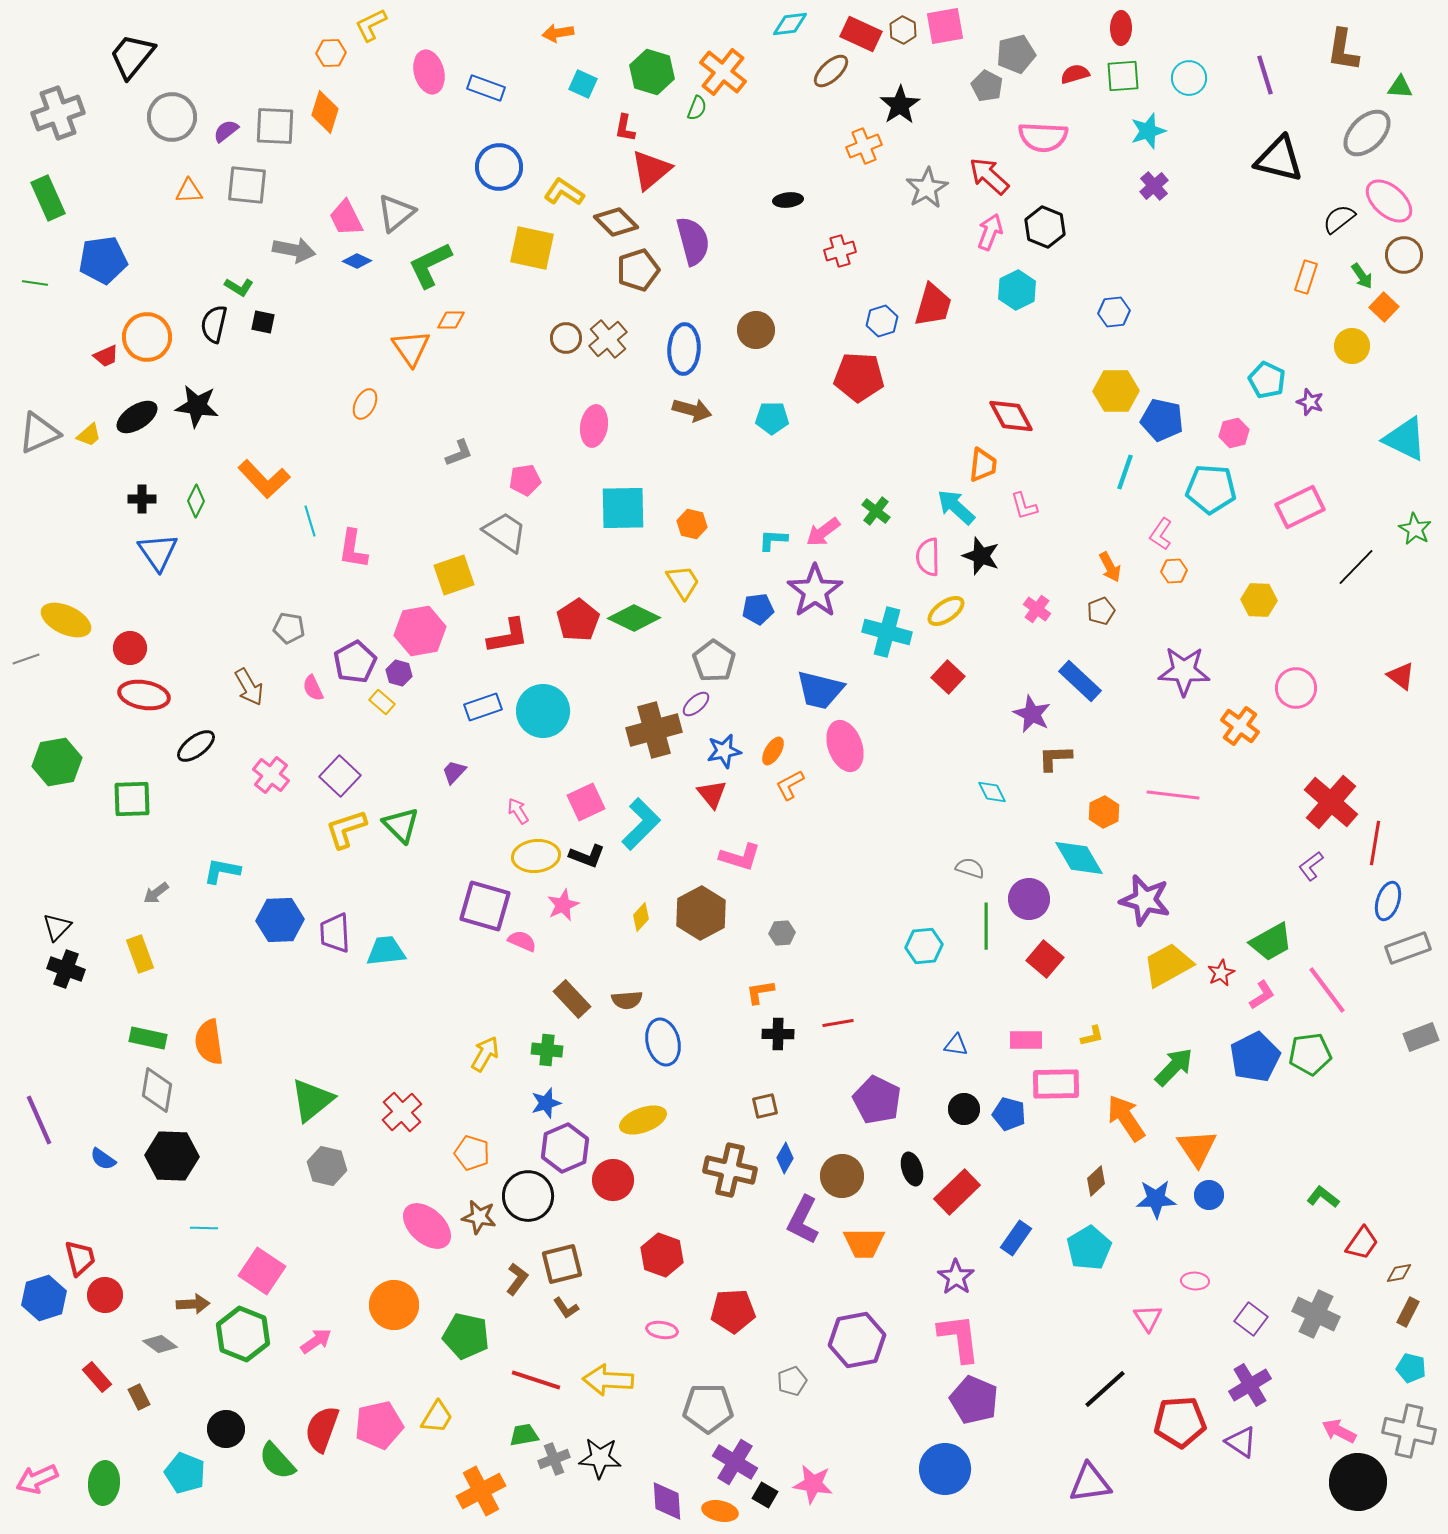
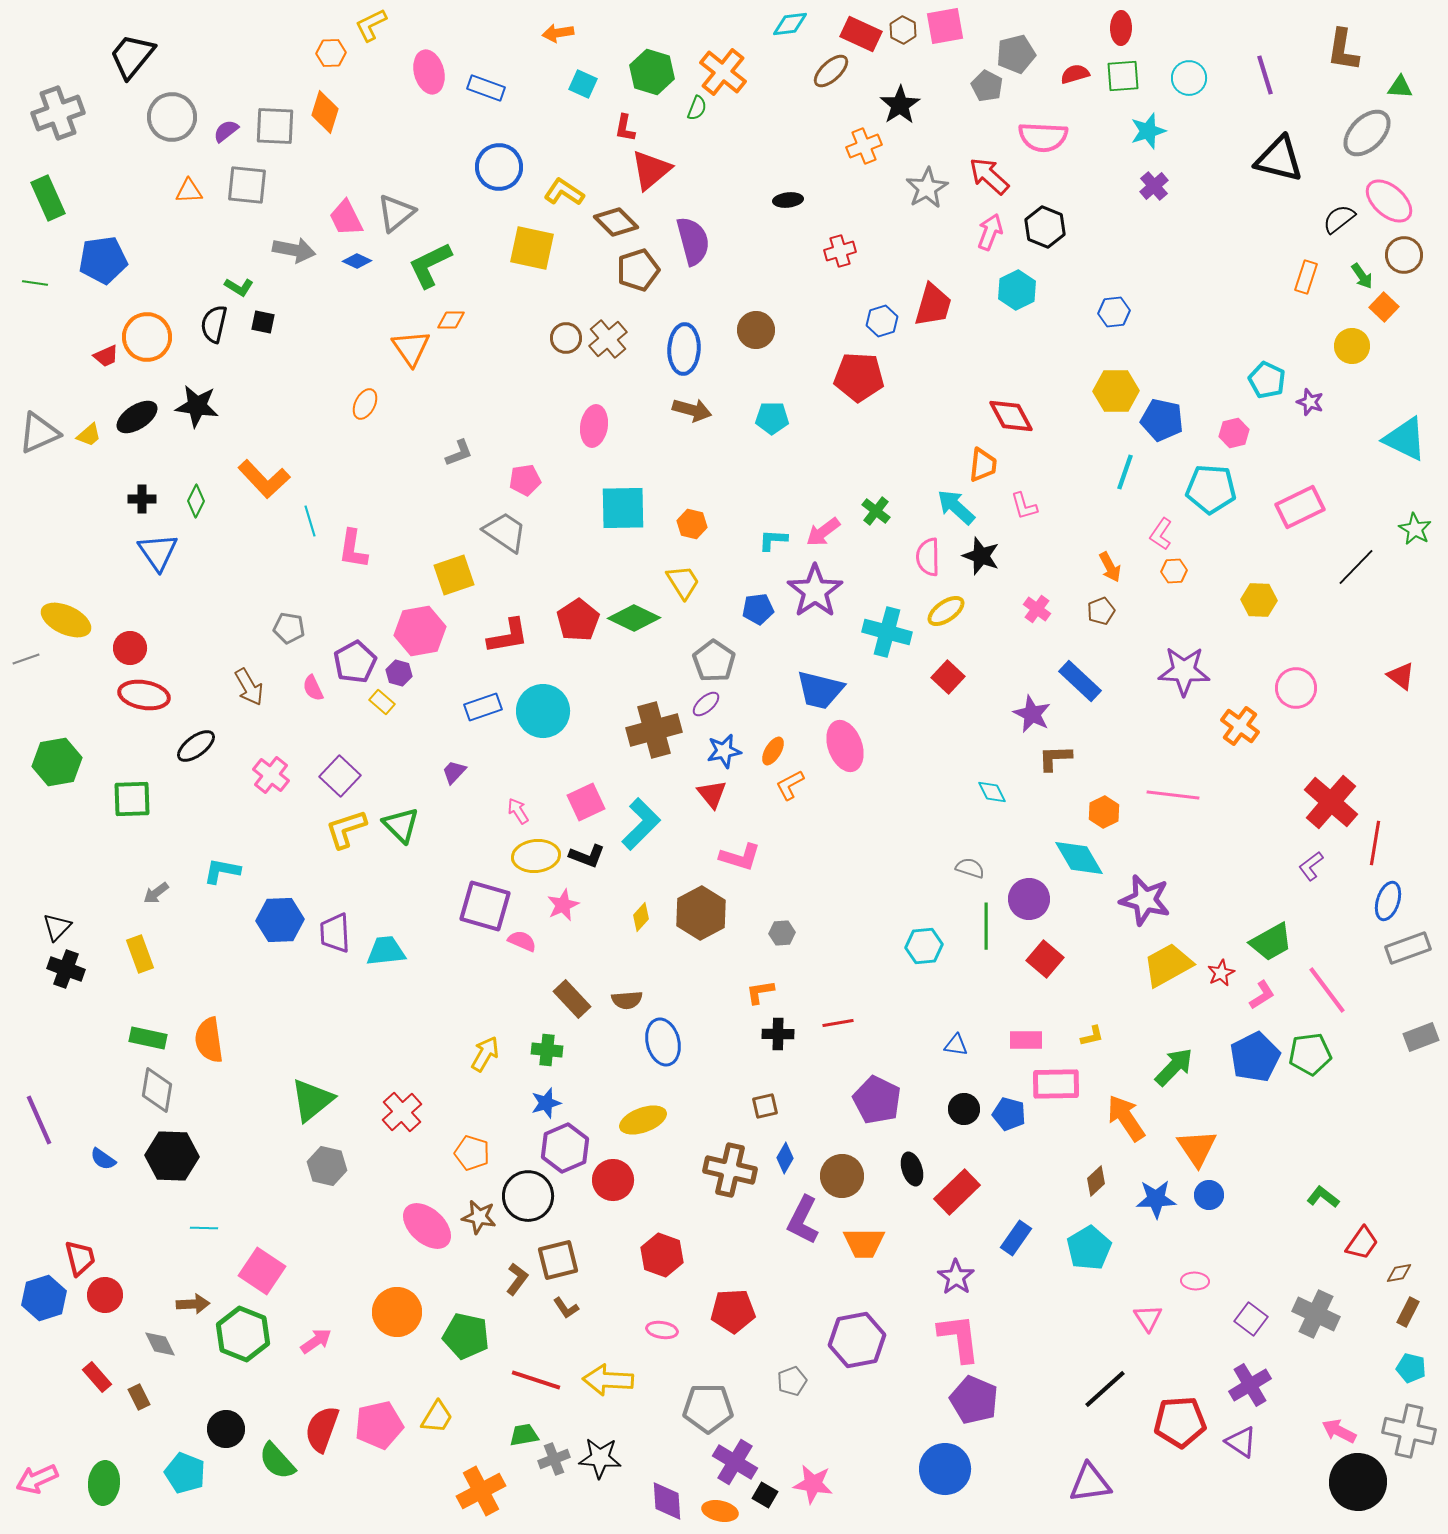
purple ellipse at (696, 704): moved 10 px right
orange semicircle at (209, 1042): moved 2 px up
brown square at (562, 1264): moved 4 px left, 4 px up
orange circle at (394, 1305): moved 3 px right, 7 px down
gray diamond at (160, 1344): rotated 28 degrees clockwise
